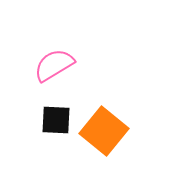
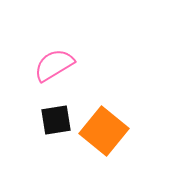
black square: rotated 12 degrees counterclockwise
